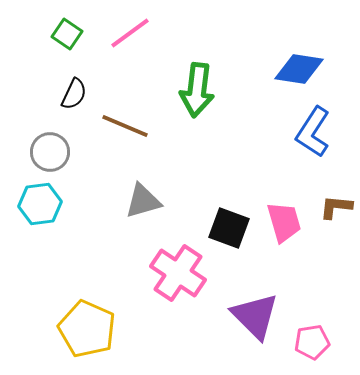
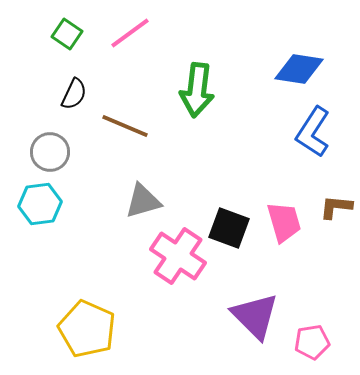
pink cross: moved 17 px up
